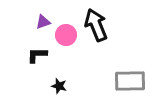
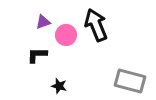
gray rectangle: rotated 16 degrees clockwise
